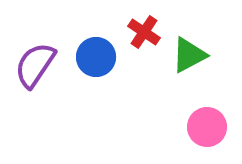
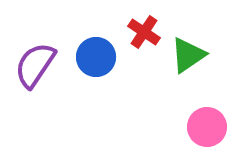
green triangle: moved 1 px left; rotated 6 degrees counterclockwise
